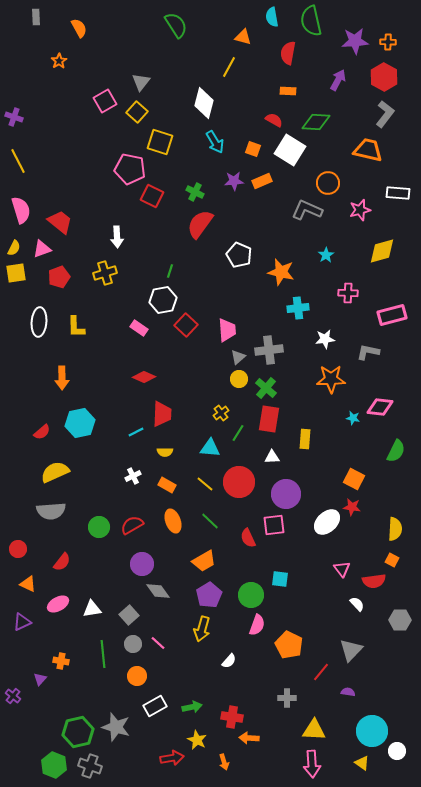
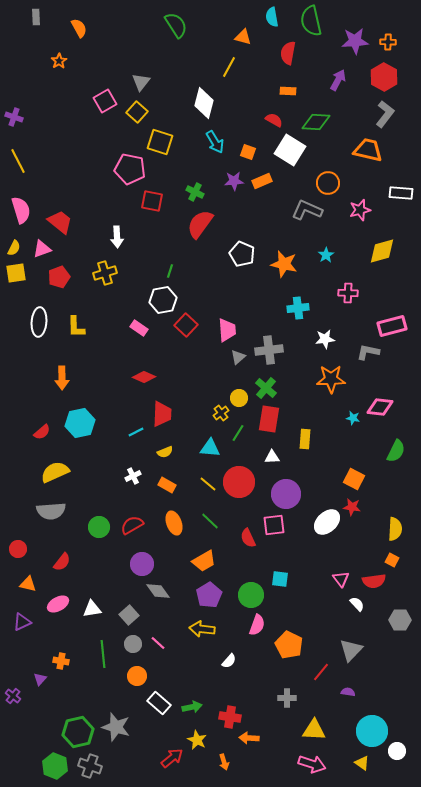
orange square at (253, 149): moved 5 px left, 3 px down
white rectangle at (398, 193): moved 3 px right
red square at (152, 196): moved 5 px down; rotated 15 degrees counterclockwise
white pentagon at (239, 255): moved 3 px right, 1 px up
orange star at (281, 272): moved 3 px right, 8 px up
pink rectangle at (392, 315): moved 11 px down
yellow circle at (239, 379): moved 19 px down
yellow semicircle at (165, 452): rotated 21 degrees counterclockwise
yellow line at (205, 484): moved 3 px right
orange ellipse at (173, 521): moved 1 px right, 2 px down
pink triangle at (342, 569): moved 1 px left, 10 px down
orange triangle at (28, 584): rotated 12 degrees counterclockwise
yellow arrow at (202, 629): rotated 80 degrees clockwise
white rectangle at (155, 706): moved 4 px right, 3 px up; rotated 70 degrees clockwise
red cross at (232, 717): moved 2 px left
red arrow at (172, 758): rotated 30 degrees counterclockwise
pink arrow at (312, 764): rotated 68 degrees counterclockwise
green hexagon at (54, 765): moved 1 px right, 1 px down
